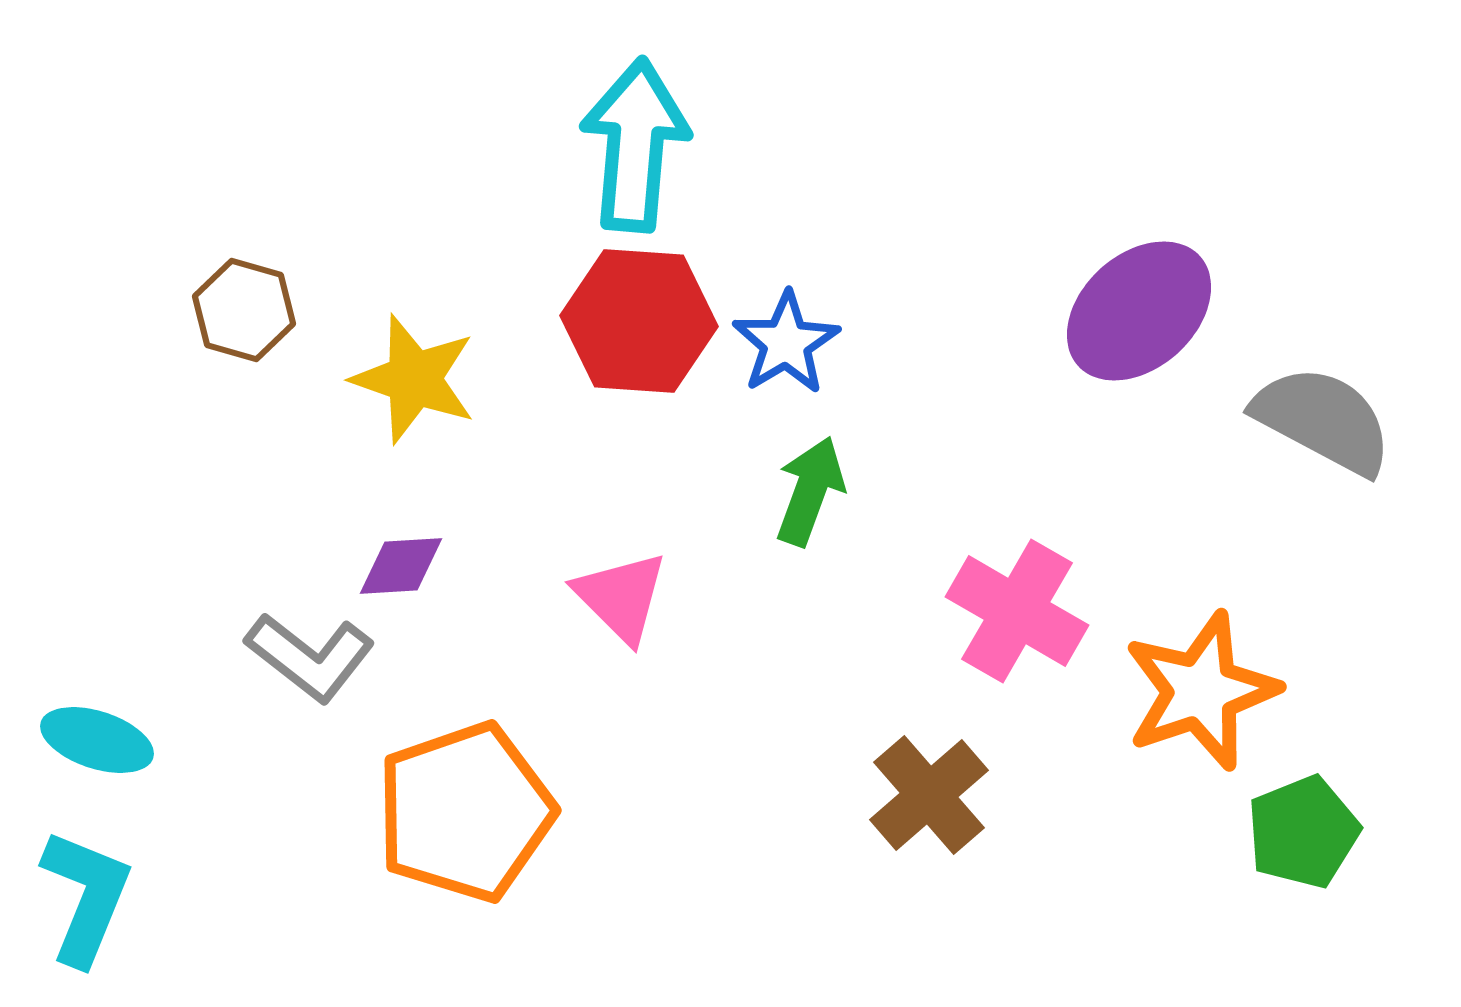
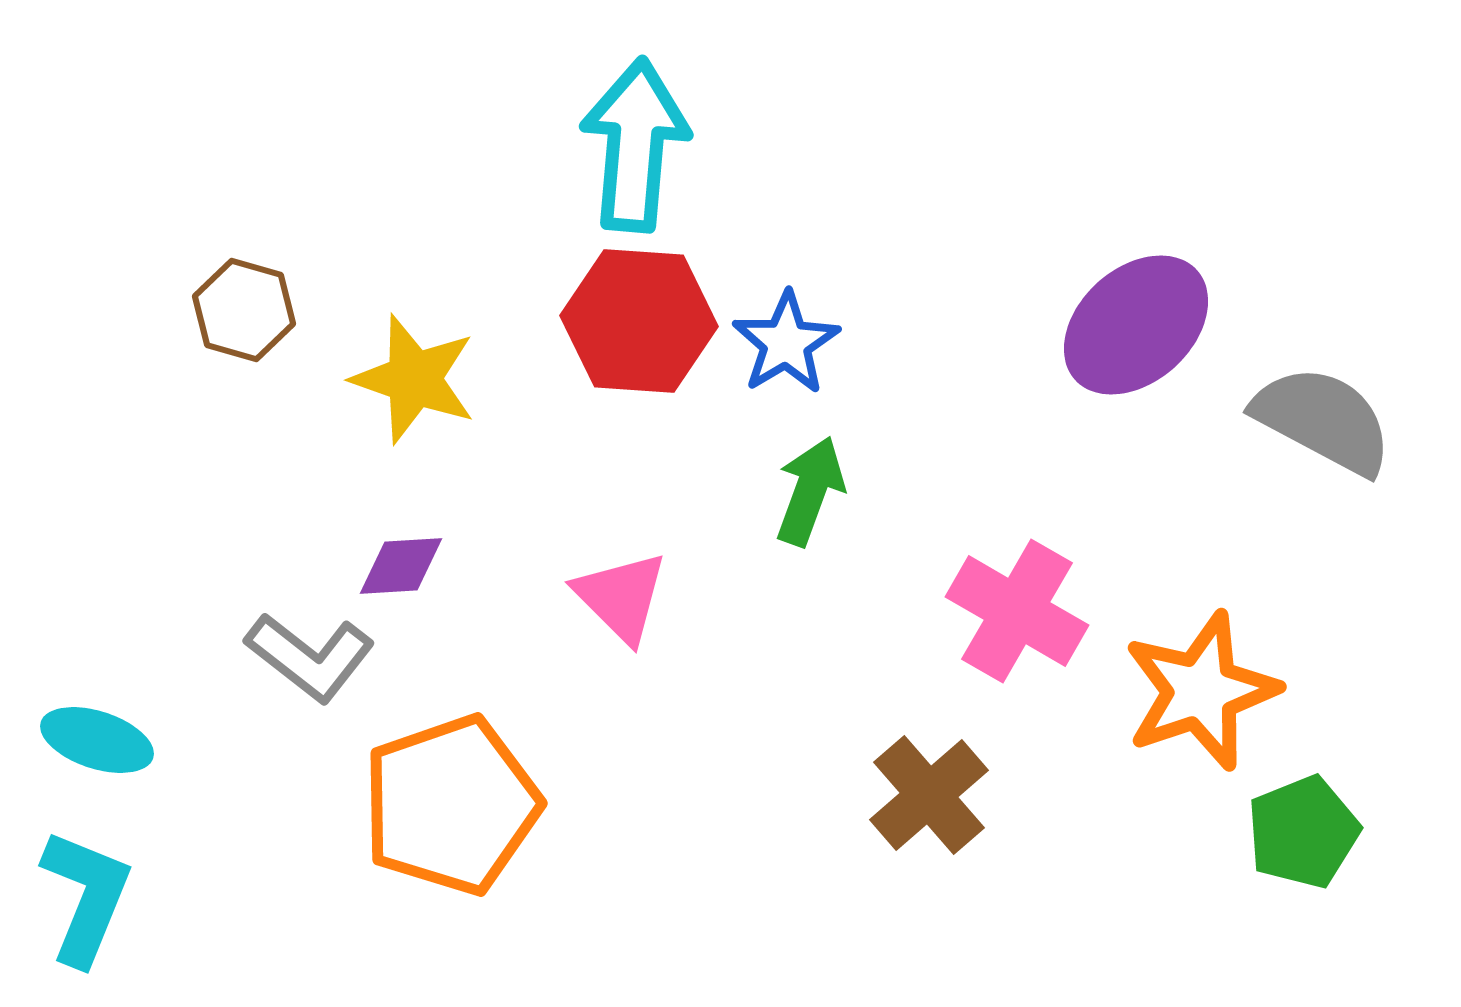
purple ellipse: moved 3 px left, 14 px down
orange pentagon: moved 14 px left, 7 px up
